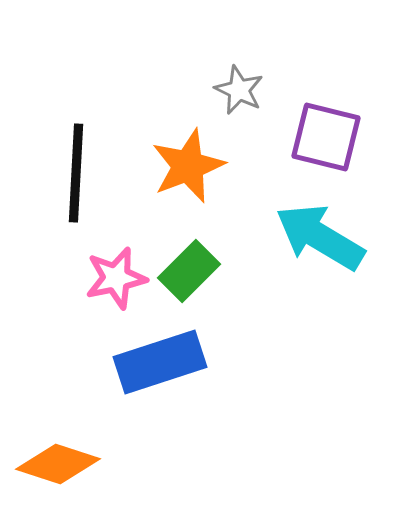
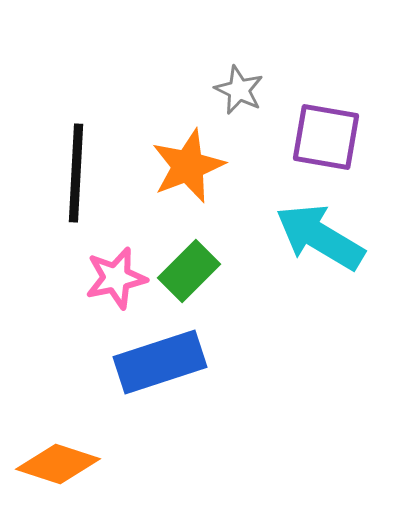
purple square: rotated 4 degrees counterclockwise
